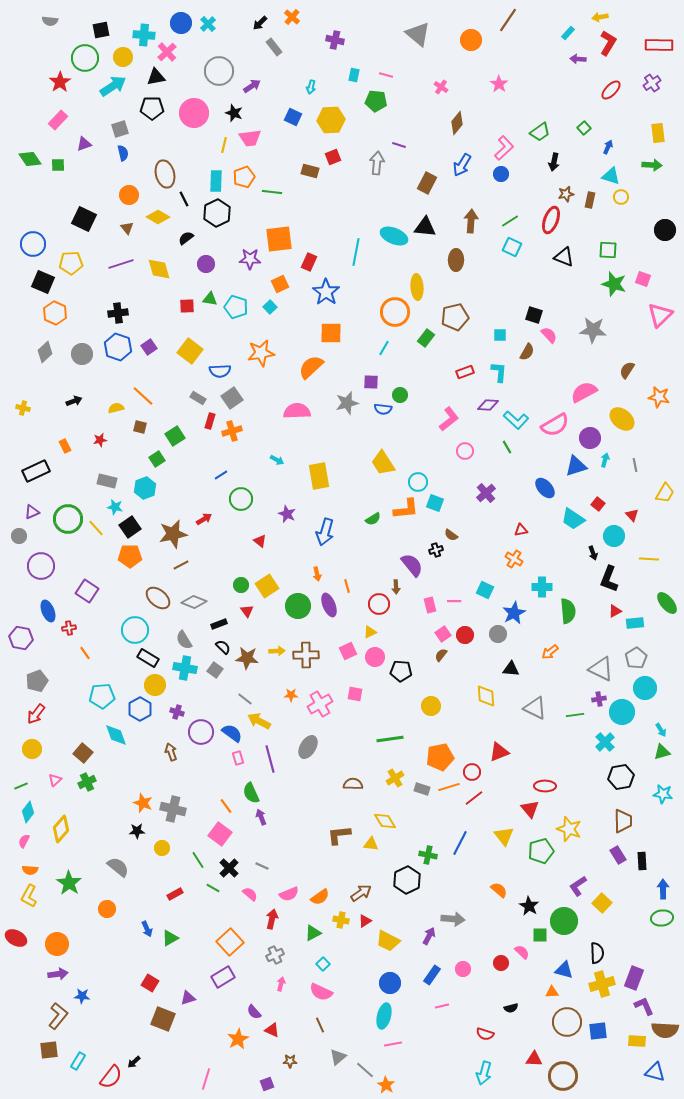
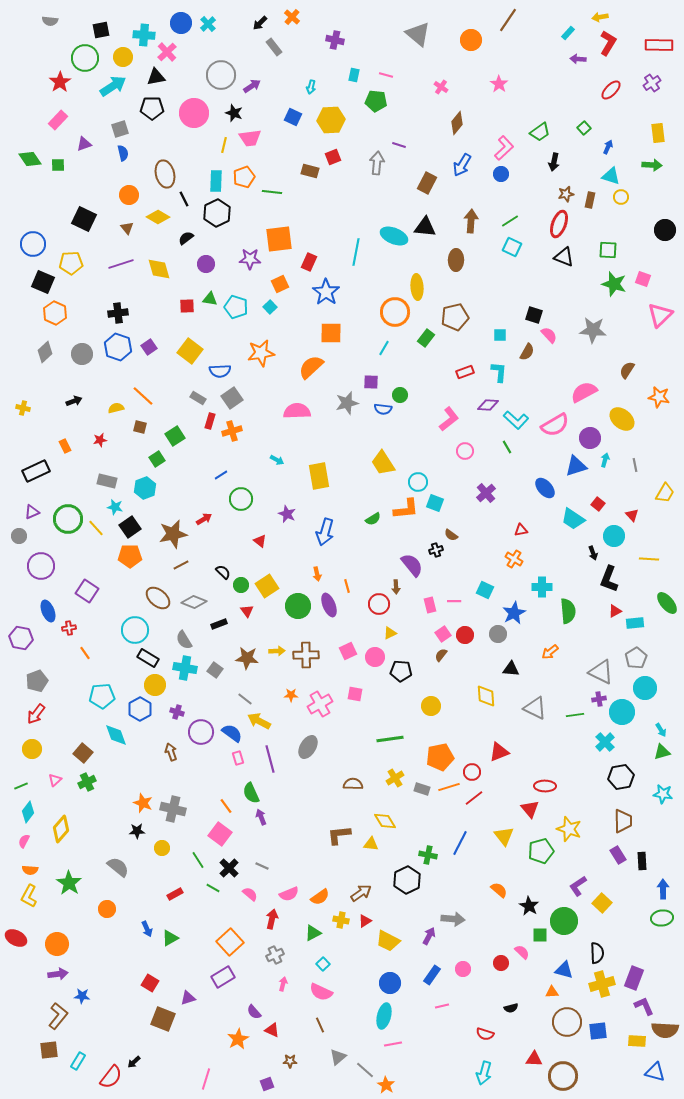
gray circle at (219, 71): moved 2 px right, 4 px down
red ellipse at (551, 220): moved 8 px right, 4 px down
yellow triangle at (370, 632): moved 20 px right, 1 px down
black semicircle at (223, 647): moved 75 px up
gray triangle at (601, 669): moved 3 px down
pink arrow at (281, 984): moved 2 px right
